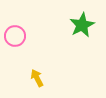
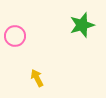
green star: rotated 10 degrees clockwise
